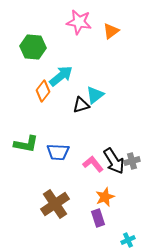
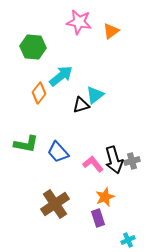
orange diamond: moved 4 px left, 2 px down
blue trapezoid: rotated 45 degrees clockwise
black arrow: moved 1 px up; rotated 16 degrees clockwise
